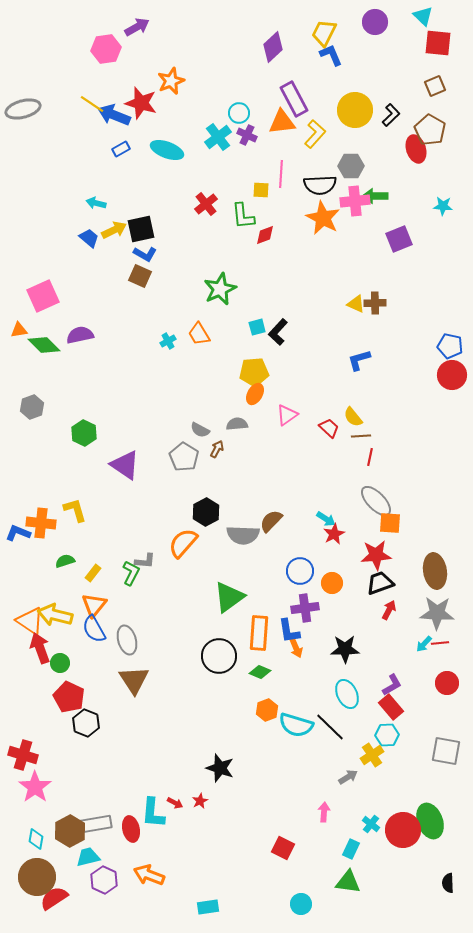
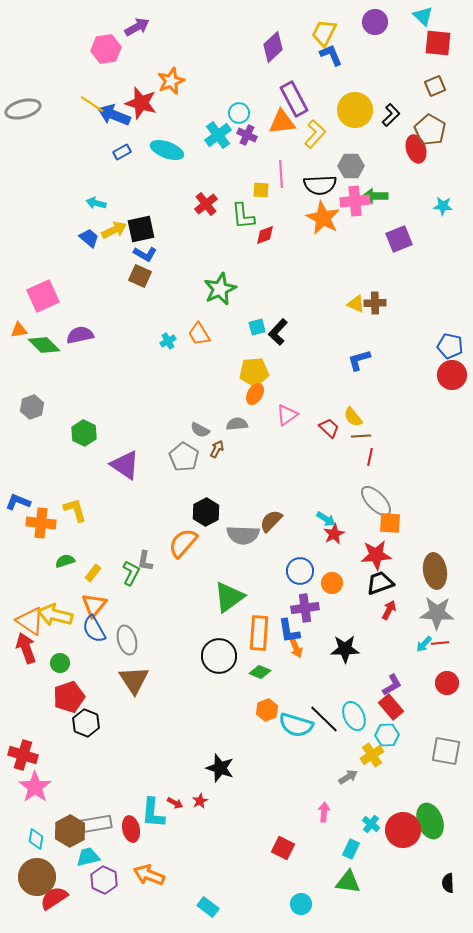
cyan cross at (218, 137): moved 2 px up
blue rectangle at (121, 149): moved 1 px right, 3 px down
pink line at (281, 174): rotated 8 degrees counterclockwise
blue L-shape at (18, 533): moved 31 px up
gray L-shape at (145, 561): rotated 95 degrees clockwise
red arrow at (40, 648): moved 14 px left
cyan ellipse at (347, 694): moved 7 px right, 22 px down
red pentagon at (69, 697): rotated 28 degrees clockwise
black line at (330, 727): moved 6 px left, 8 px up
cyan rectangle at (208, 907): rotated 45 degrees clockwise
